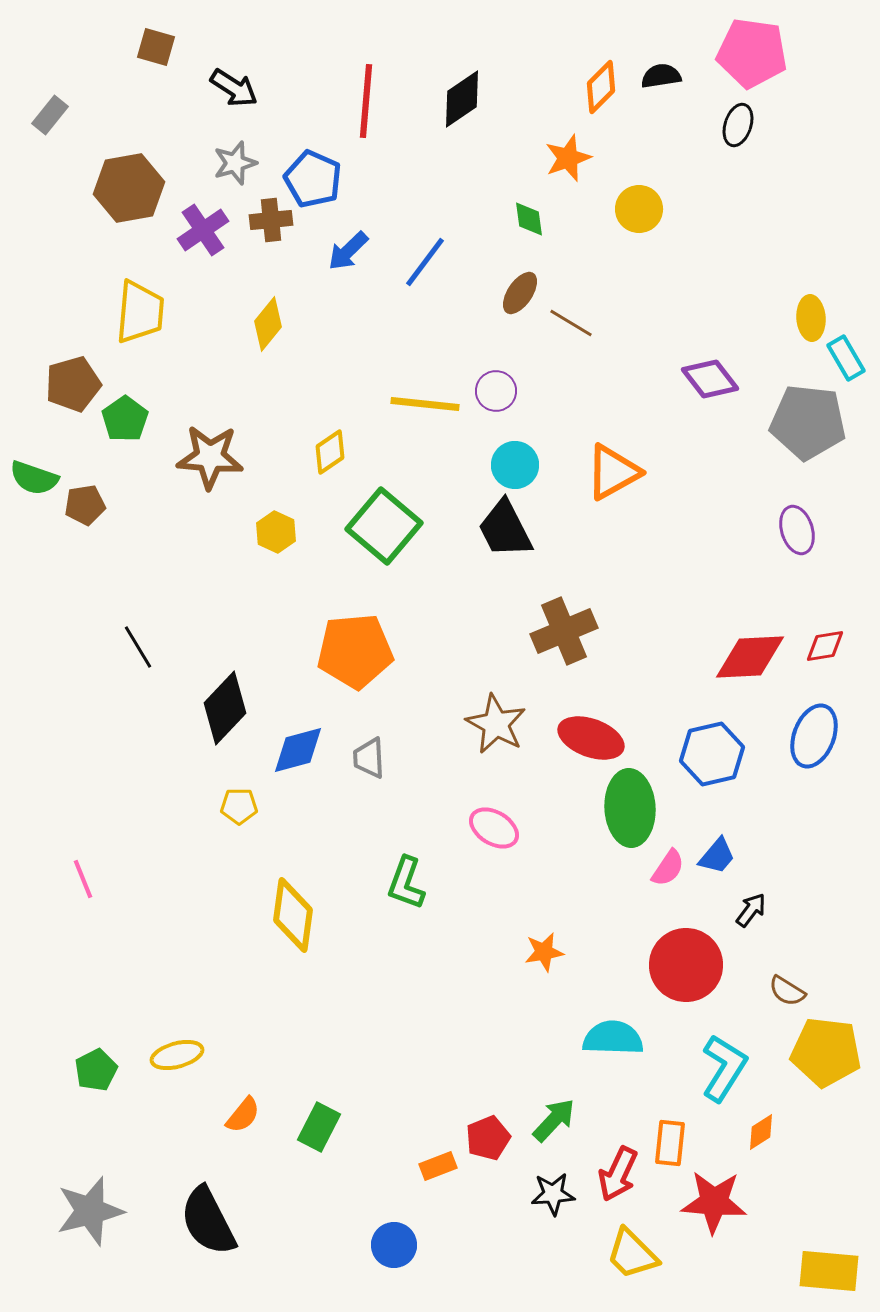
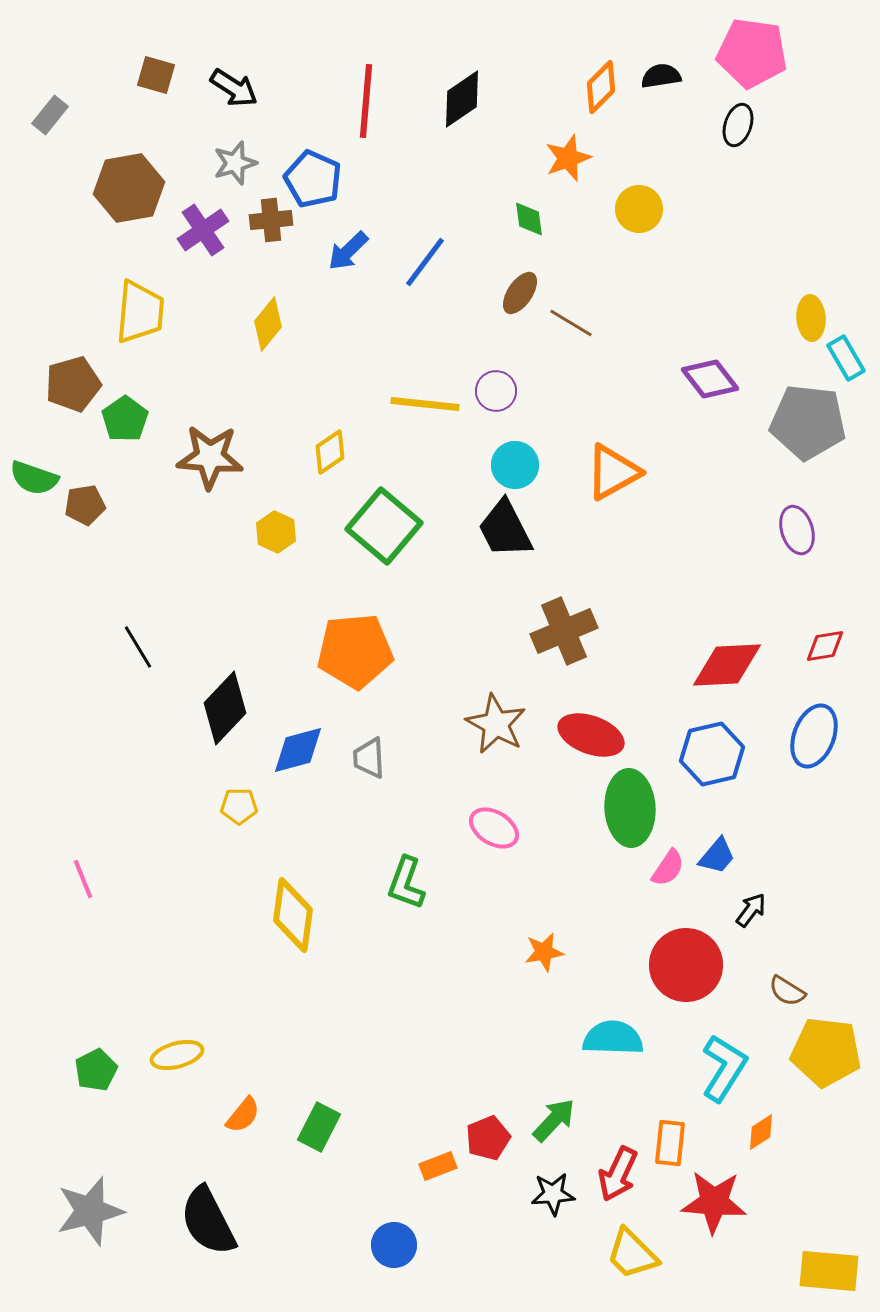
brown square at (156, 47): moved 28 px down
red diamond at (750, 657): moved 23 px left, 8 px down
red ellipse at (591, 738): moved 3 px up
